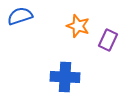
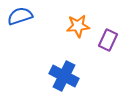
orange star: rotated 25 degrees counterclockwise
blue cross: moved 1 px left, 1 px up; rotated 24 degrees clockwise
